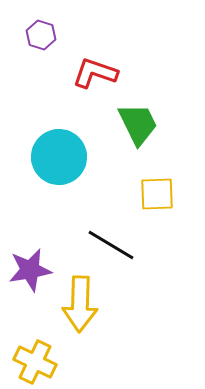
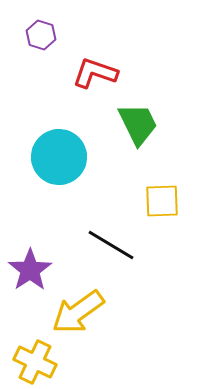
yellow square: moved 5 px right, 7 px down
purple star: rotated 24 degrees counterclockwise
yellow arrow: moved 2 px left, 8 px down; rotated 52 degrees clockwise
